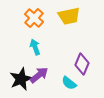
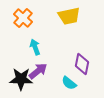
orange cross: moved 11 px left
purple diamond: rotated 10 degrees counterclockwise
purple arrow: moved 1 px left, 4 px up
black star: rotated 25 degrees clockwise
